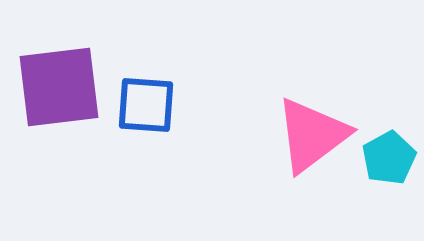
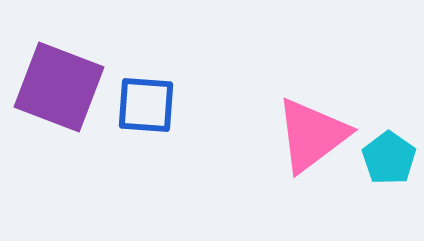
purple square: rotated 28 degrees clockwise
cyan pentagon: rotated 8 degrees counterclockwise
